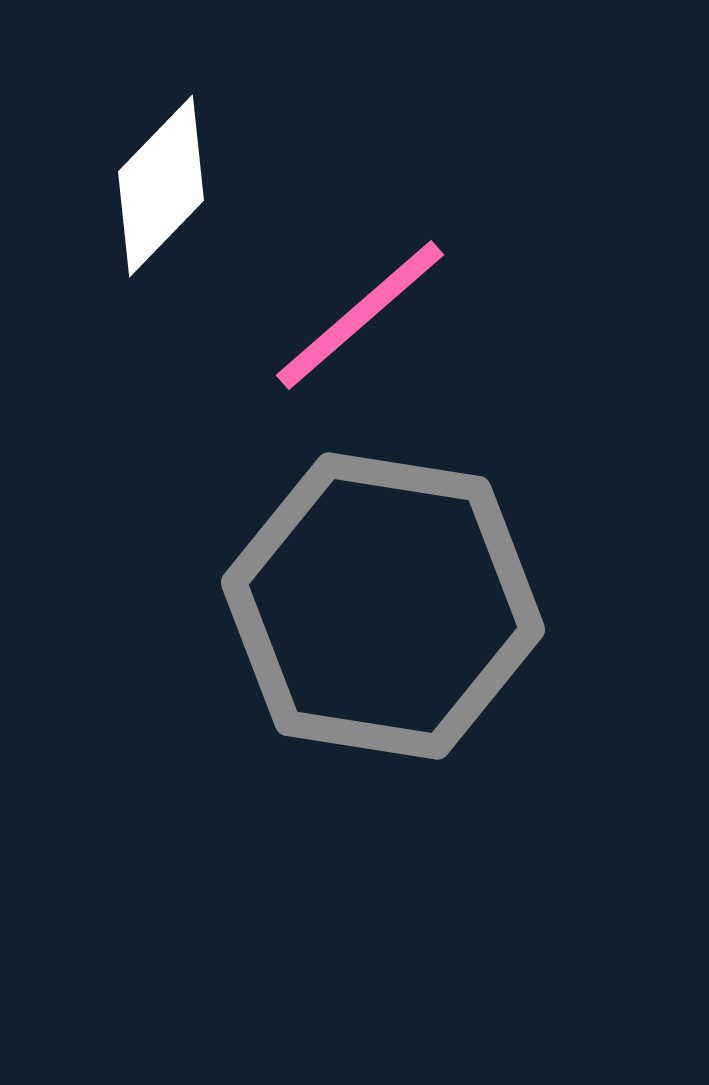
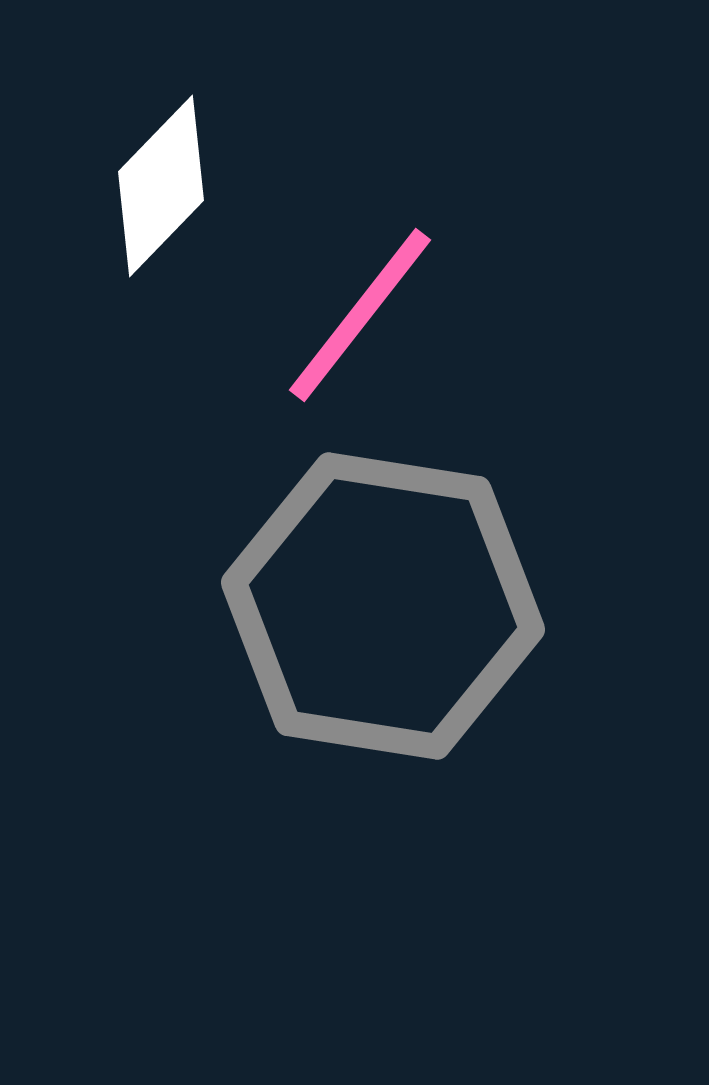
pink line: rotated 11 degrees counterclockwise
